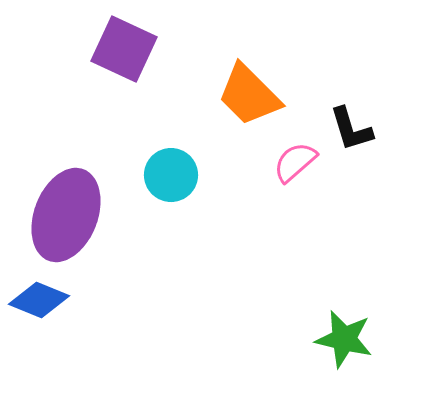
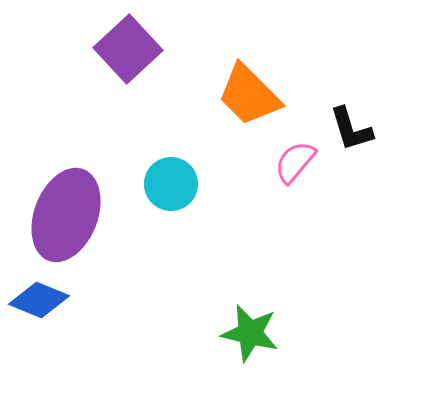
purple square: moved 4 px right; rotated 22 degrees clockwise
pink semicircle: rotated 9 degrees counterclockwise
cyan circle: moved 9 px down
green star: moved 94 px left, 6 px up
